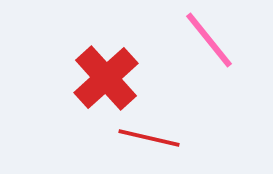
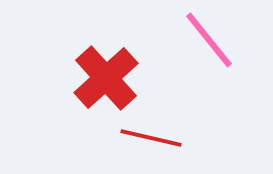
red line: moved 2 px right
